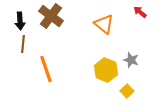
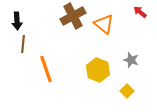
brown cross: moved 22 px right; rotated 25 degrees clockwise
black arrow: moved 3 px left
yellow hexagon: moved 8 px left
